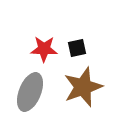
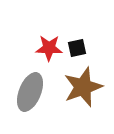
red star: moved 5 px right, 1 px up
